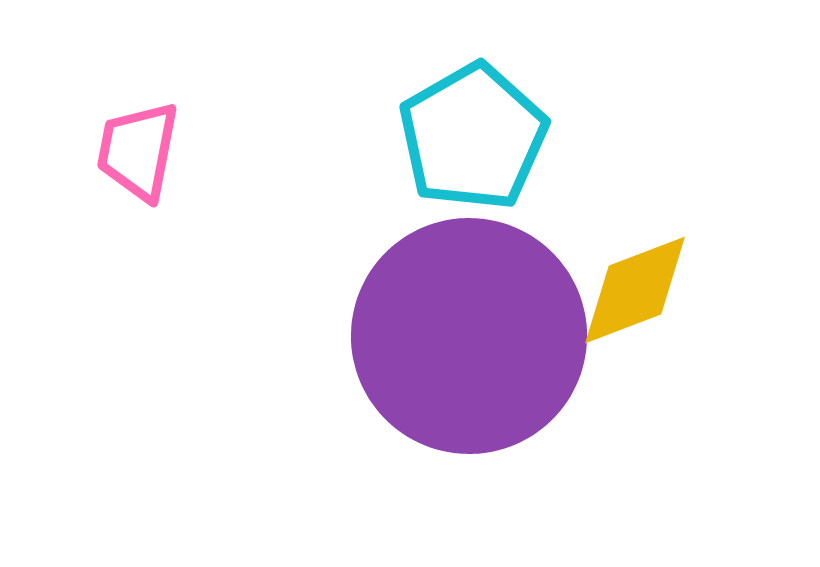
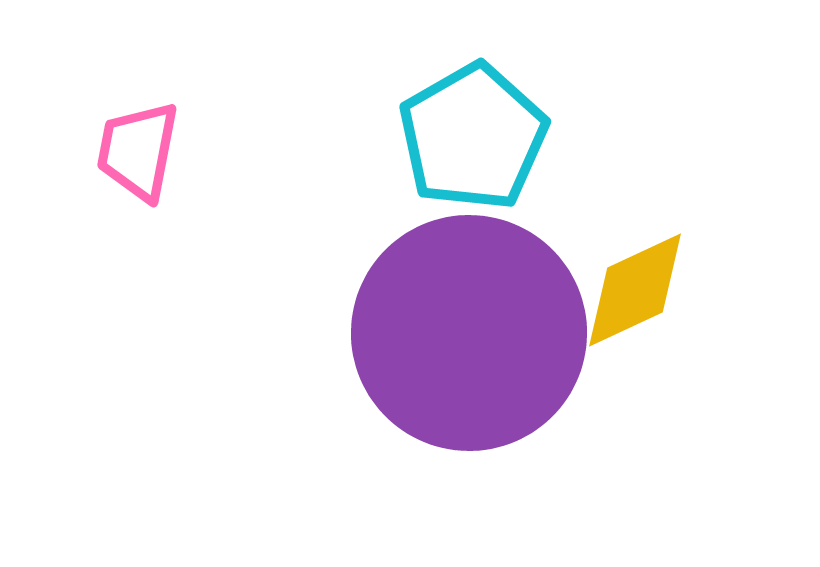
yellow diamond: rotated 4 degrees counterclockwise
purple circle: moved 3 px up
